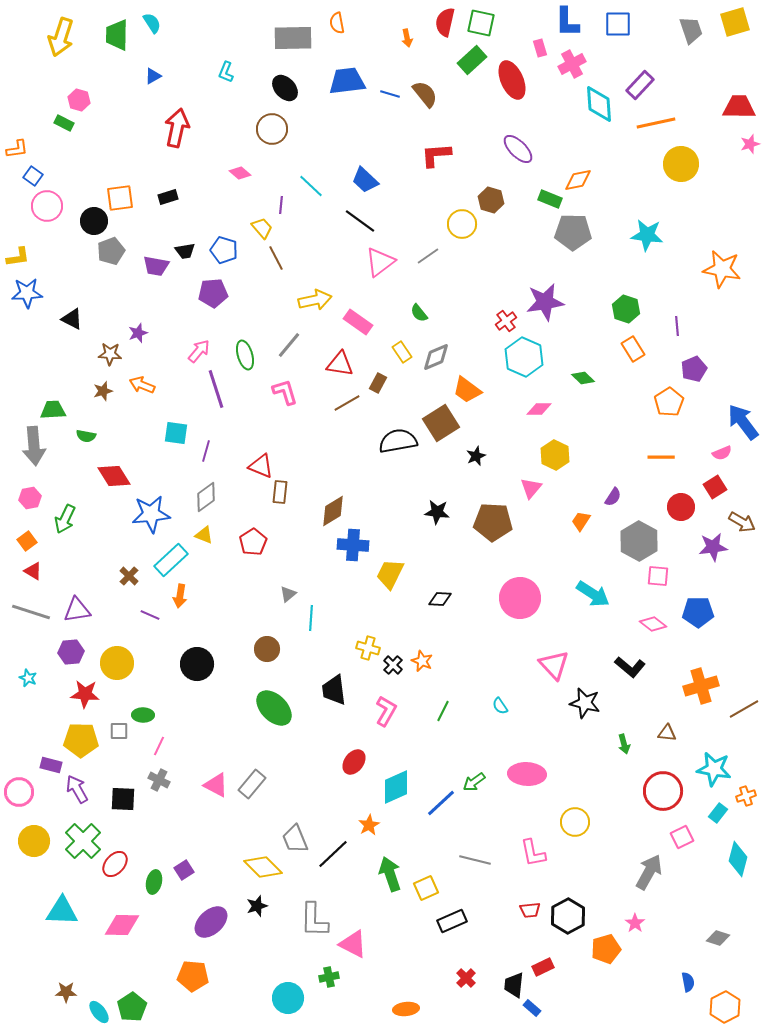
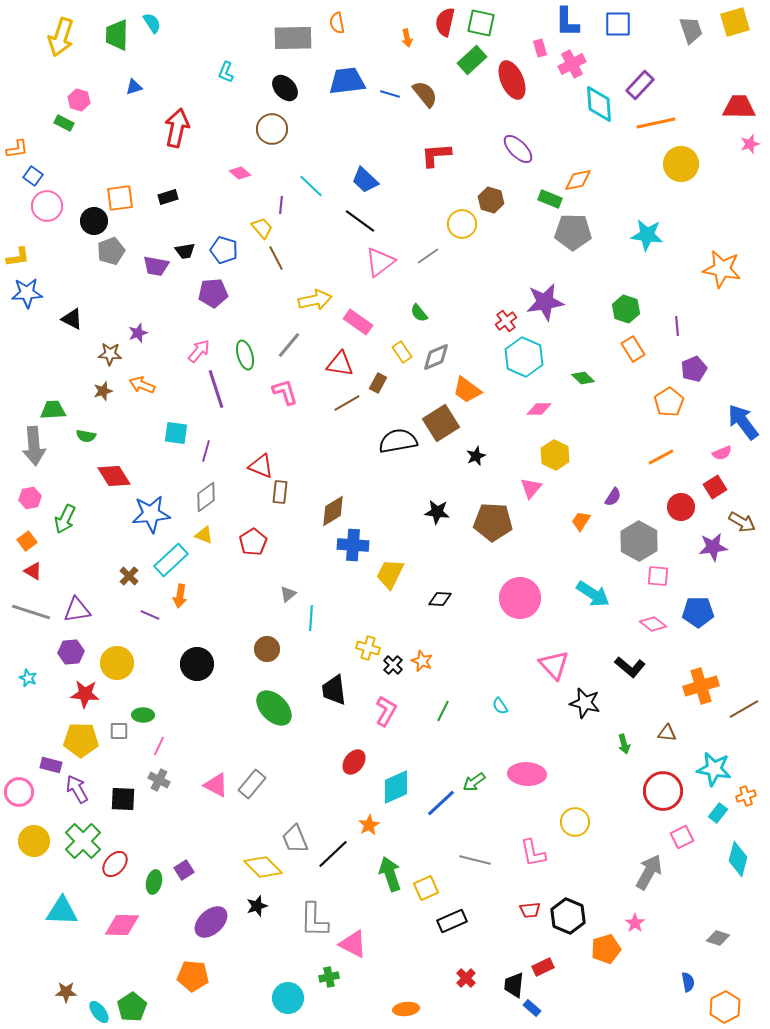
blue triangle at (153, 76): moved 19 px left, 11 px down; rotated 12 degrees clockwise
orange line at (661, 457): rotated 28 degrees counterclockwise
black hexagon at (568, 916): rotated 8 degrees counterclockwise
